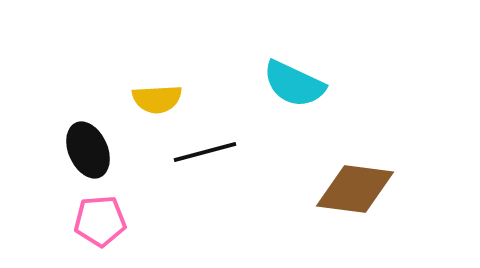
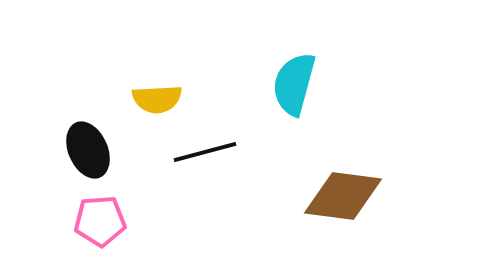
cyan semicircle: rotated 80 degrees clockwise
brown diamond: moved 12 px left, 7 px down
